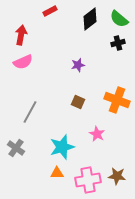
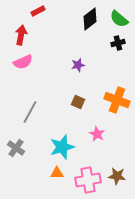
red rectangle: moved 12 px left
